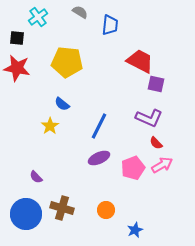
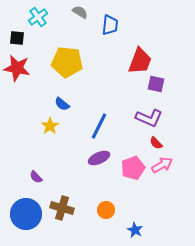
red trapezoid: rotated 84 degrees clockwise
blue star: rotated 21 degrees counterclockwise
